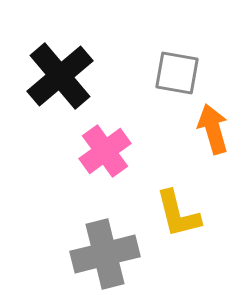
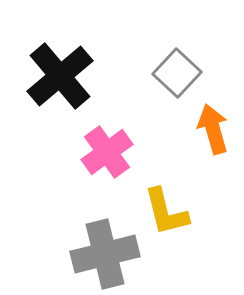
gray square: rotated 33 degrees clockwise
pink cross: moved 2 px right, 1 px down
yellow L-shape: moved 12 px left, 2 px up
